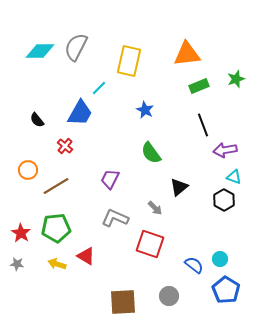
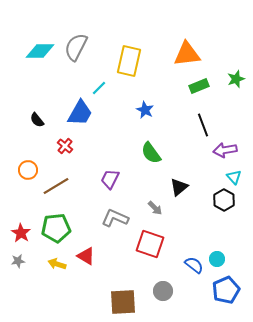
cyan triangle: rotated 28 degrees clockwise
cyan circle: moved 3 px left
gray star: moved 1 px right, 3 px up; rotated 16 degrees counterclockwise
blue pentagon: rotated 16 degrees clockwise
gray circle: moved 6 px left, 5 px up
